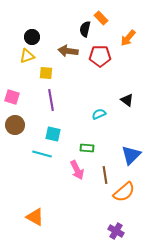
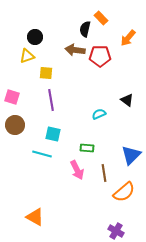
black circle: moved 3 px right
brown arrow: moved 7 px right, 1 px up
brown line: moved 1 px left, 2 px up
